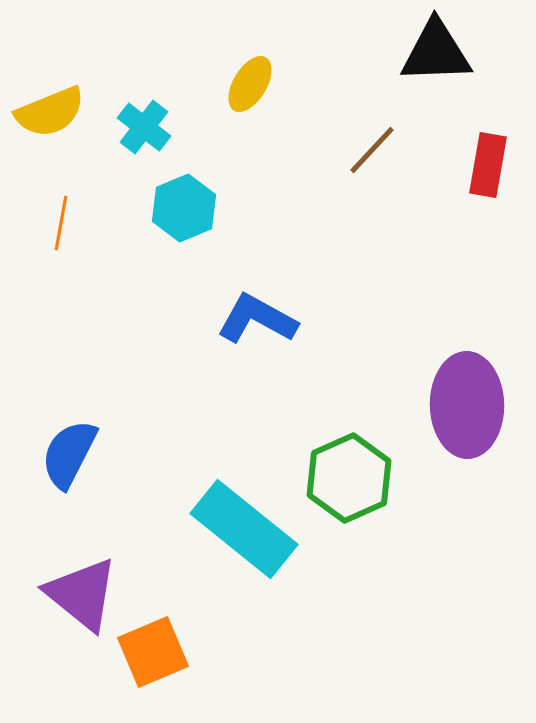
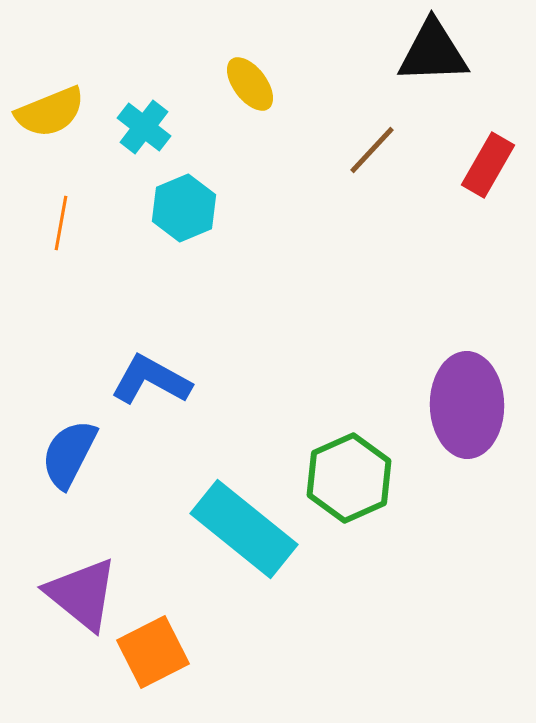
black triangle: moved 3 px left
yellow ellipse: rotated 68 degrees counterclockwise
red rectangle: rotated 20 degrees clockwise
blue L-shape: moved 106 px left, 61 px down
orange square: rotated 4 degrees counterclockwise
